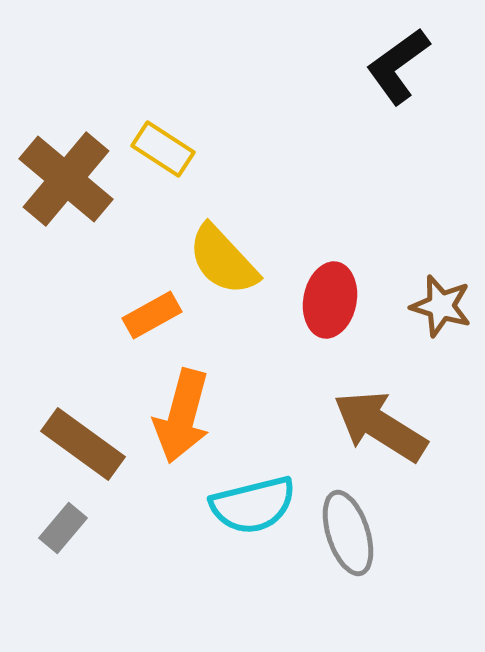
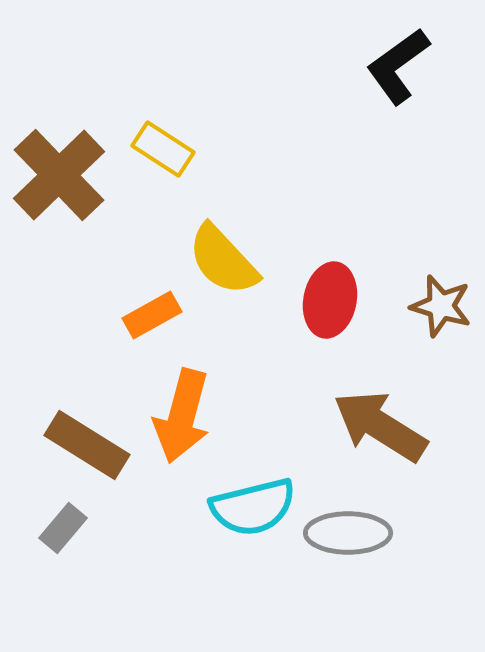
brown cross: moved 7 px left, 4 px up; rotated 6 degrees clockwise
brown rectangle: moved 4 px right, 1 px down; rotated 4 degrees counterclockwise
cyan semicircle: moved 2 px down
gray ellipse: rotated 72 degrees counterclockwise
